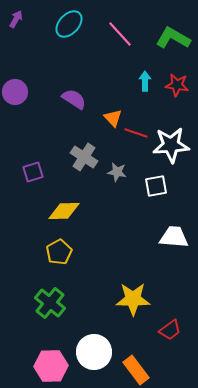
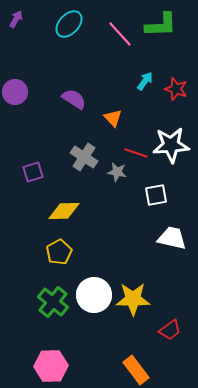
green L-shape: moved 12 px left, 13 px up; rotated 148 degrees clockwise
cyan arrow: rotated 36 degrees clockwise
red star: moved 1 px left, 4 px down; rotated 10 degrees clockwise
red line: moved 20 px down
white square: moved 9 px down
white trapezoid: moved 2 px left, 1 px down; rotated 8 degrees clockwise
green cross: moved 3 px right, 1 px up
white circle: moved 57 px up
